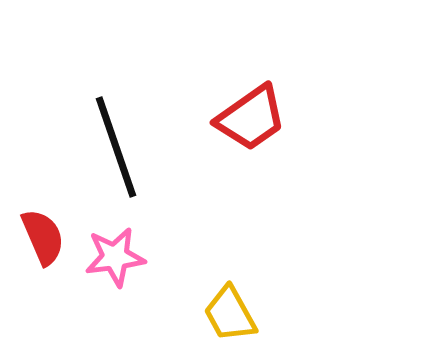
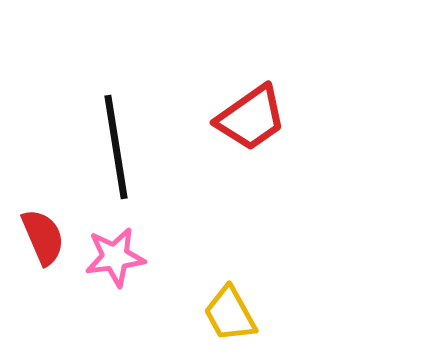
black line: rotated 10 degrees clockwise
